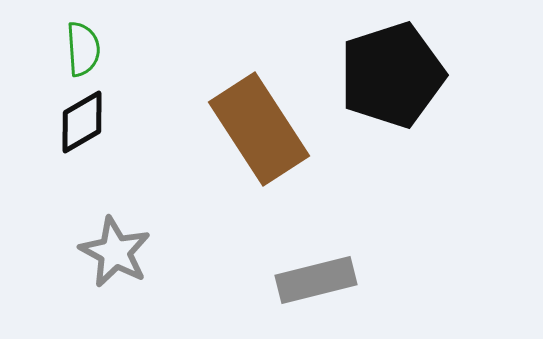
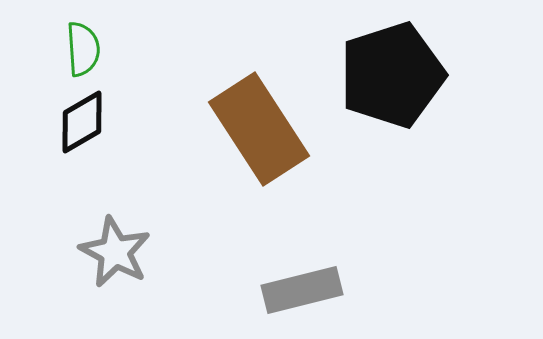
gray rectangle: moved 14 px left, 10 px down
